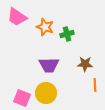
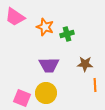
pink trapezoid: moved 2 px left
